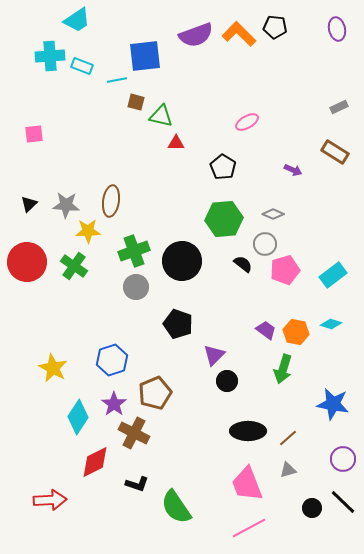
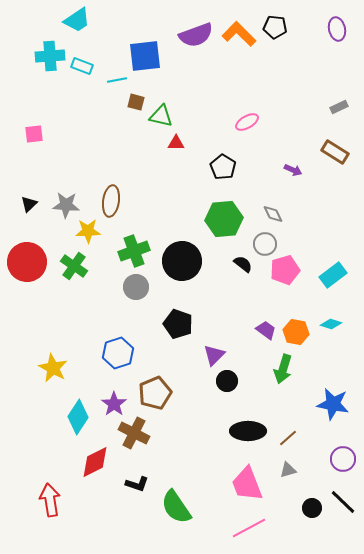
gray diamond at (273, 214): rotated 40 degrees clockwise
blue hexagon at (112, 360): moved 6 px right, 7 px up
red arrow at (50, 500): rotated 96 degrees counterclockwise
